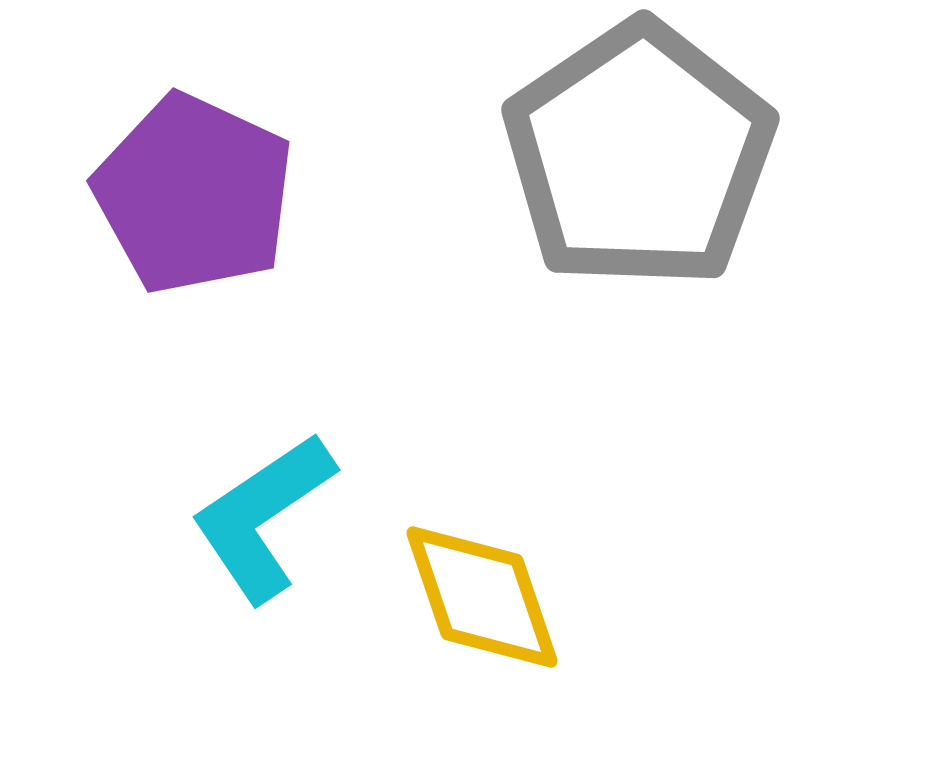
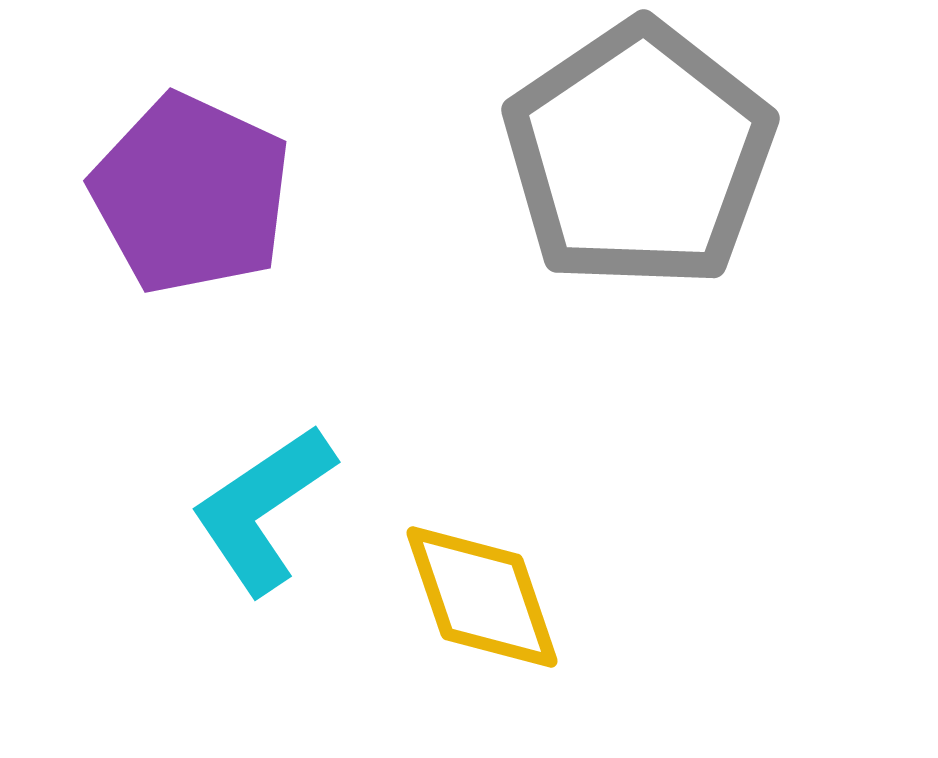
purple pentagon: moved 3 px left
cyan L-shape: moved 8 px up
